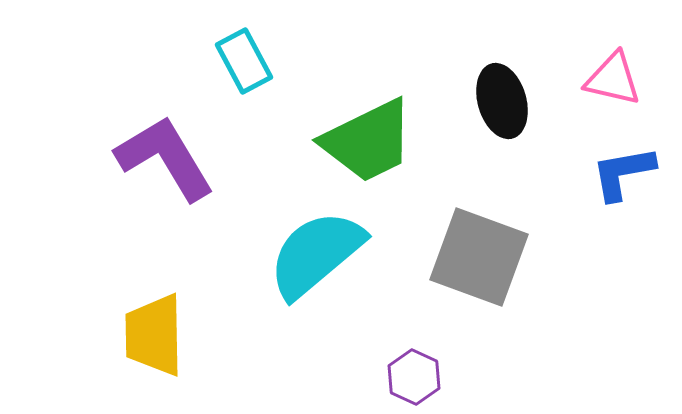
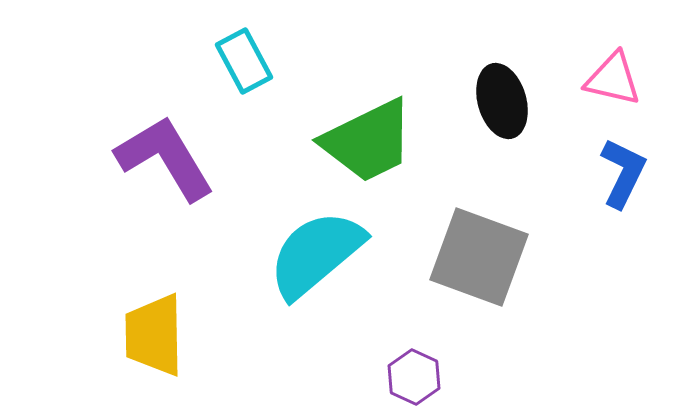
blue L-shape: rotated 126 degrees clockwise
